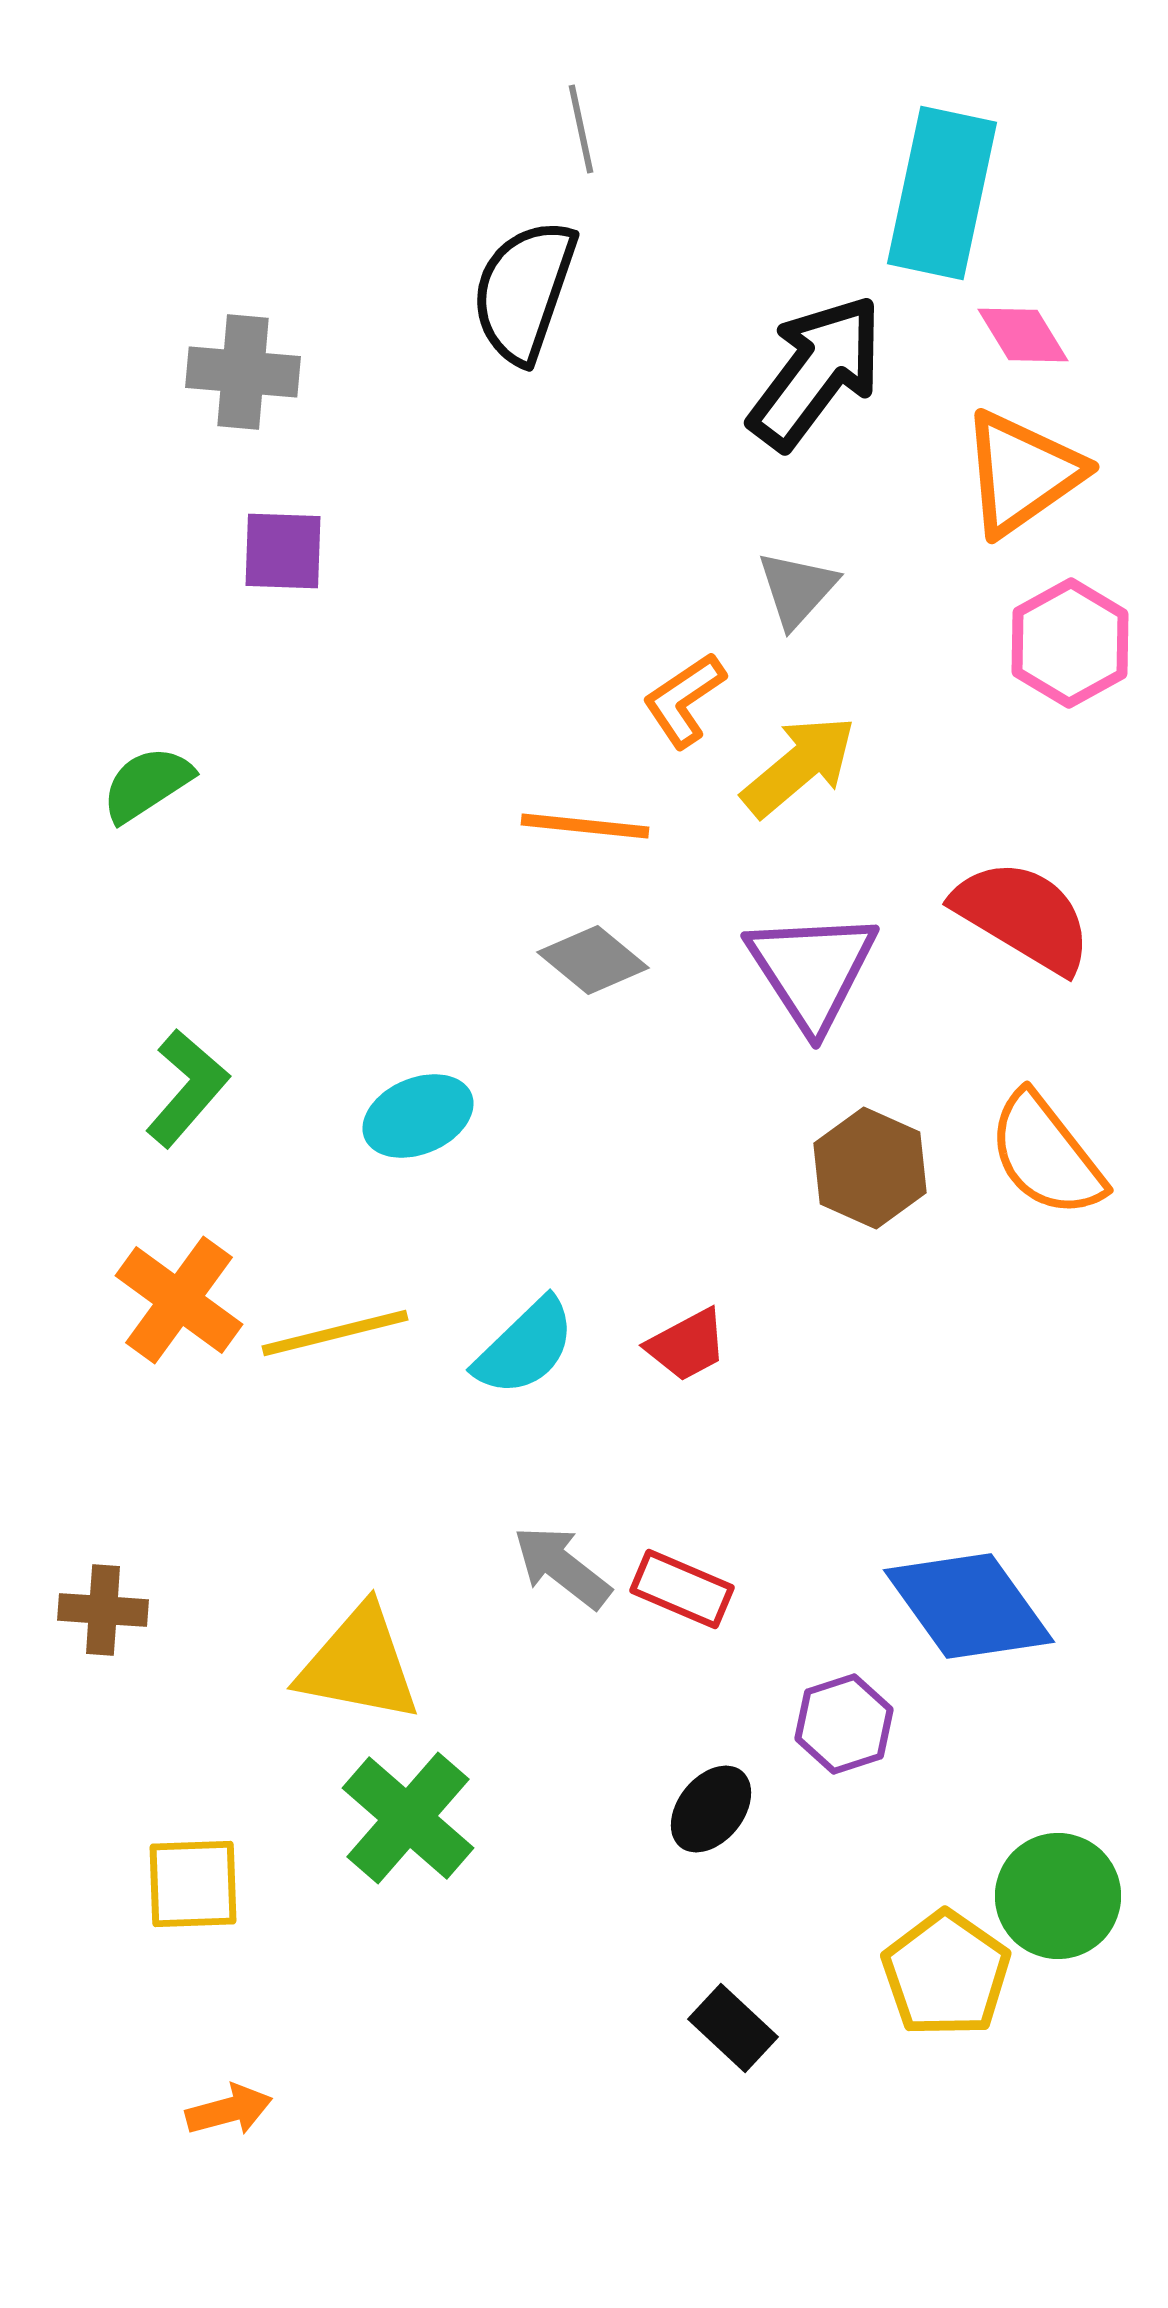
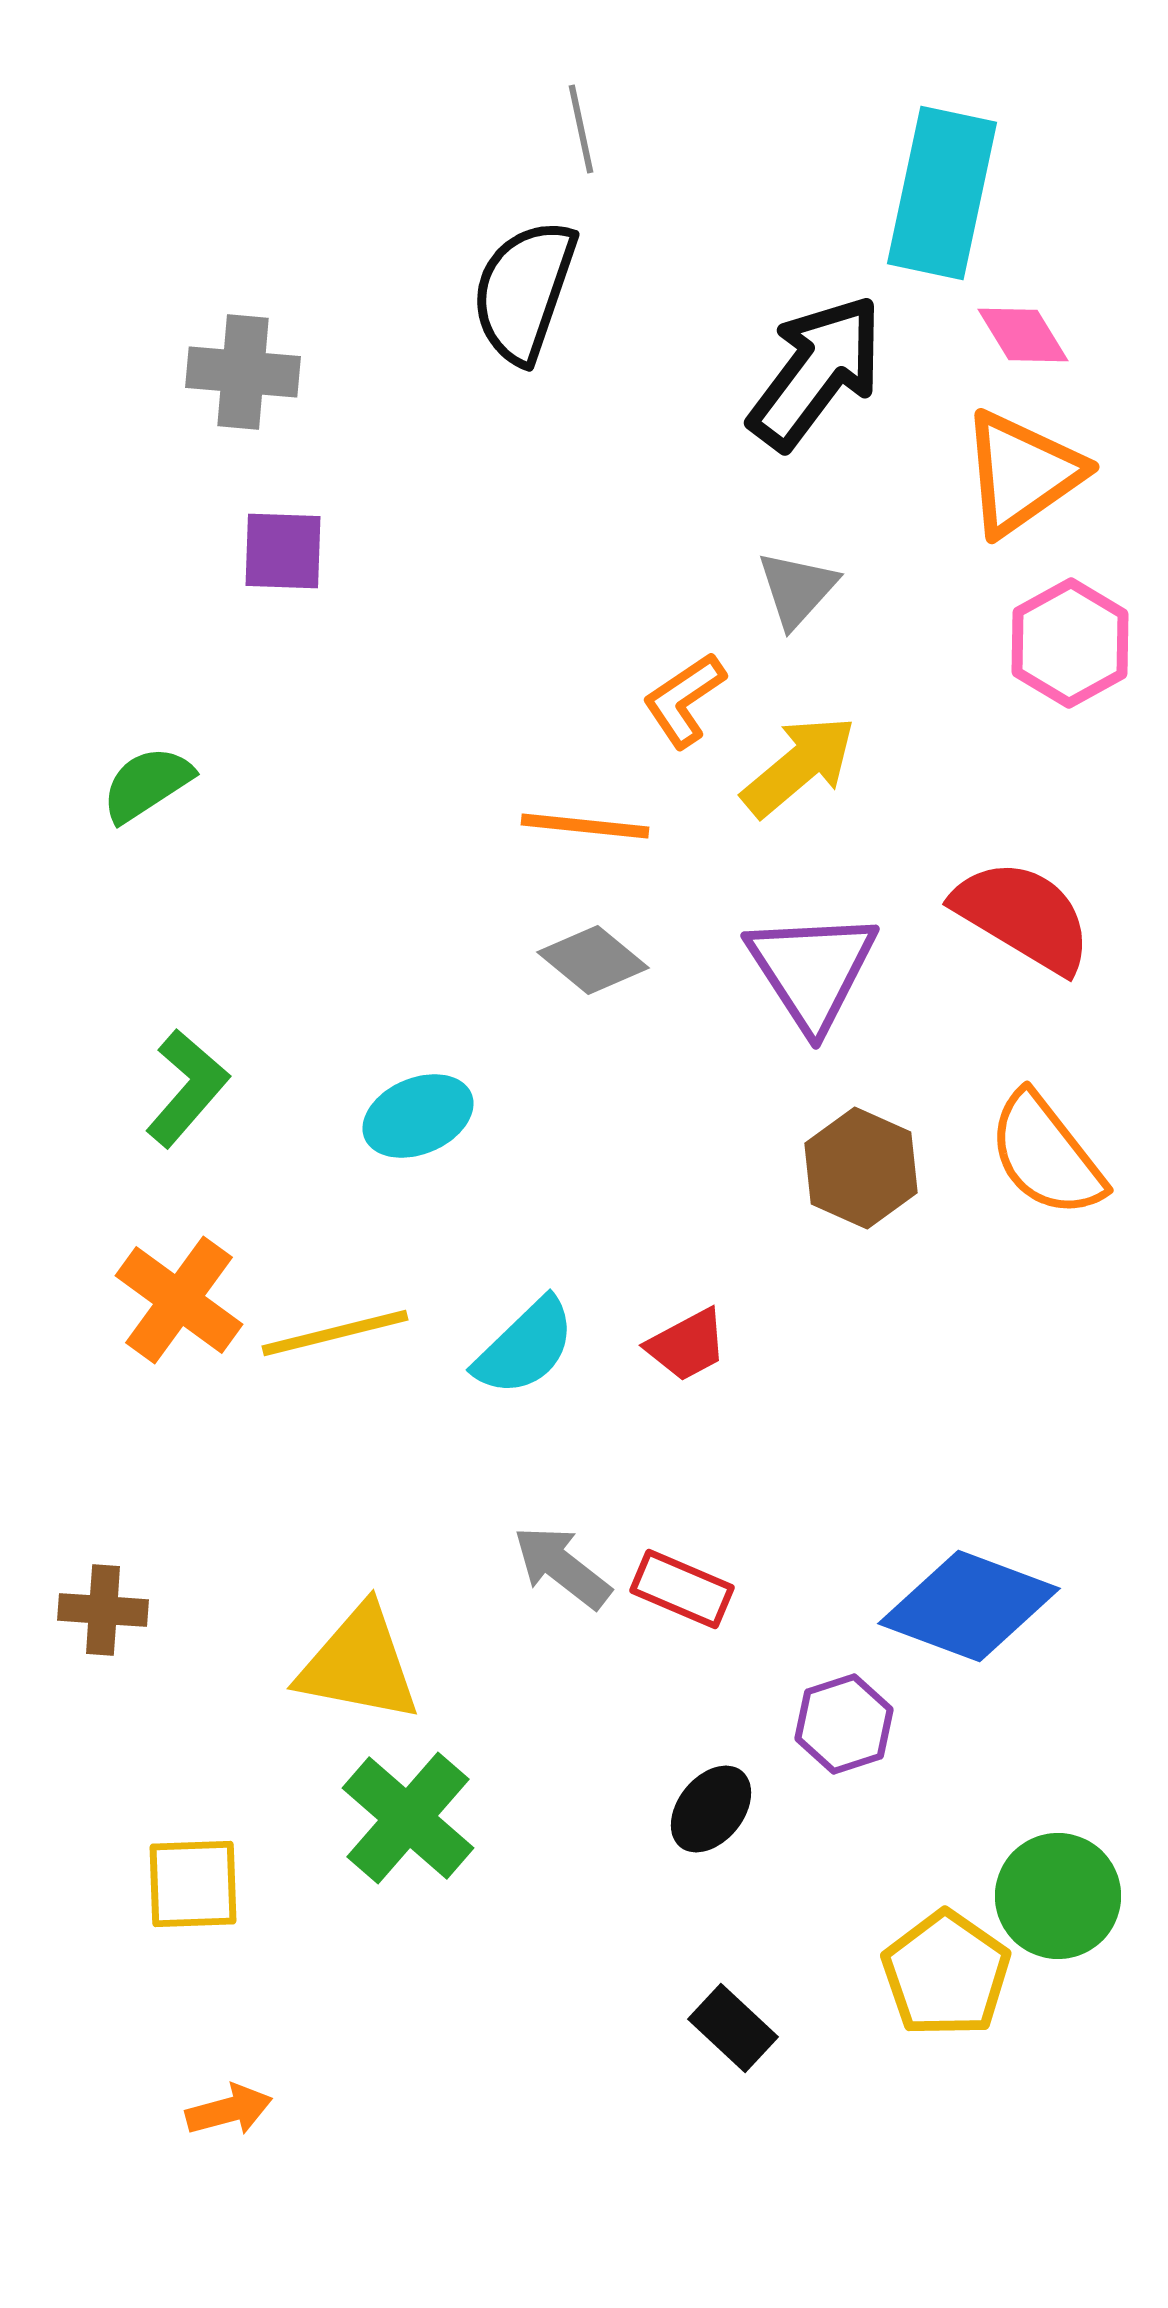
brown hexagon: moved 9 px left
blue diamond: rotated 34 degrees counterclockwise
